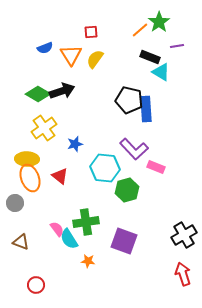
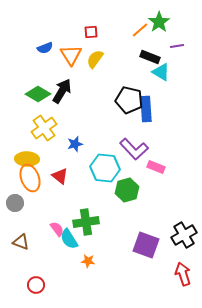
black arrow: rotated 40 degrees counterclockwise
purple square: moved 22 px right, 4 px down
